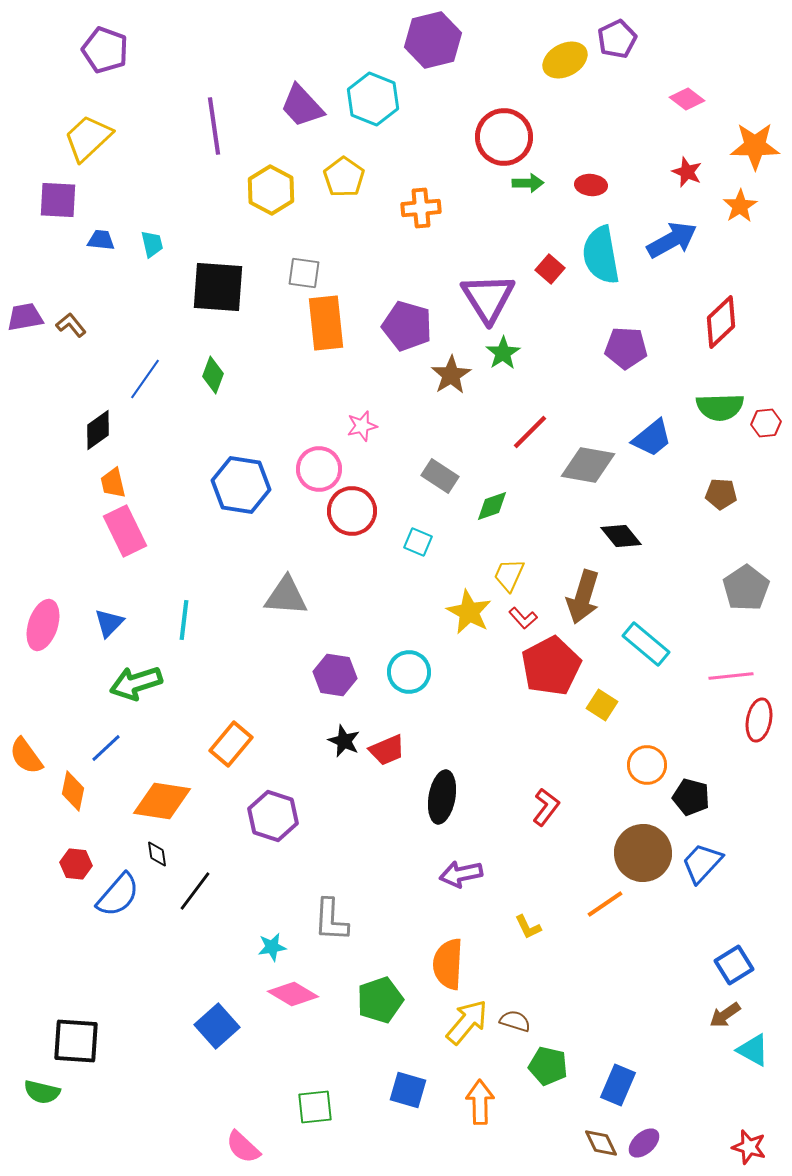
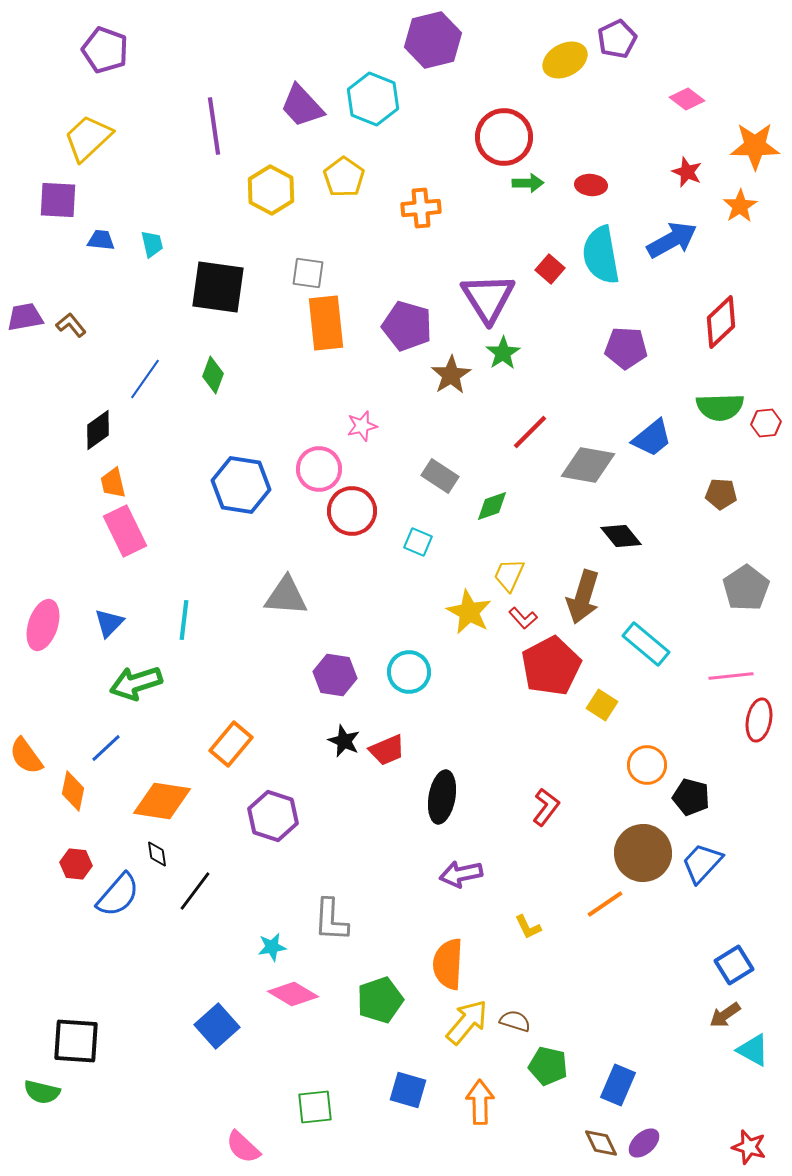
gray square at (304, 273): moved 4 px right
black square at (218, 287): rotated 4 degrees clockwise
